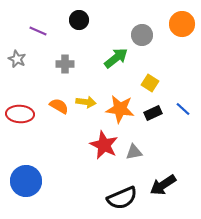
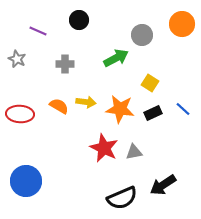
green arrow: rotated 10 degrees clockwise
red star: moved 3 px down
